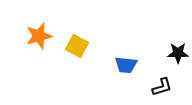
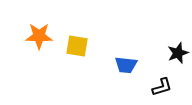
orange star: rotated 16 degrees clockwise
yellow square: rotated 20 degrees counterclockwise
black star: rotated 20 degrees counterclockwise
